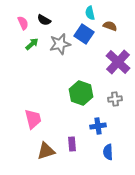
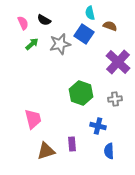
blue cross: rotated 21 degrees clockwise
blue semicircle: moved 1 px right, 1 px up
